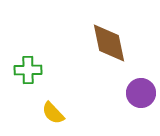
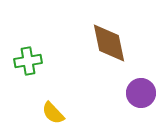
green cross: moved 9 px up; rotated 8 degrees counterclockwise
